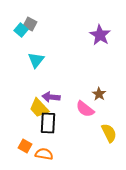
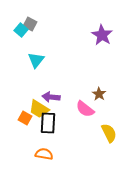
purple star: moved 2 px right
yellow trapezoid: moved 1 px down; rotated 15 degrees counterclockwise
orange square: moved 28 px up
